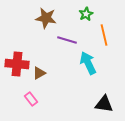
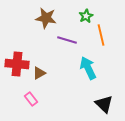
green star: moved 2 px down
orange line: moved 3 px left
cyan arrow: moved 5 px down
black triangle: rotated 36 degrees clockwise
